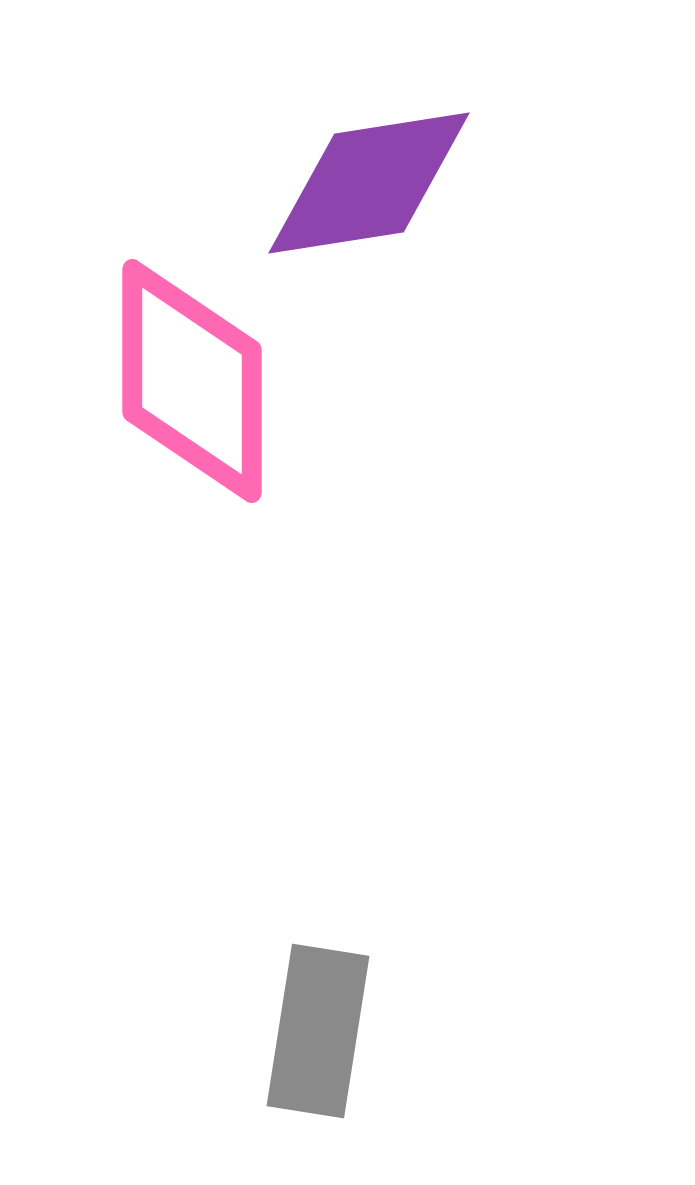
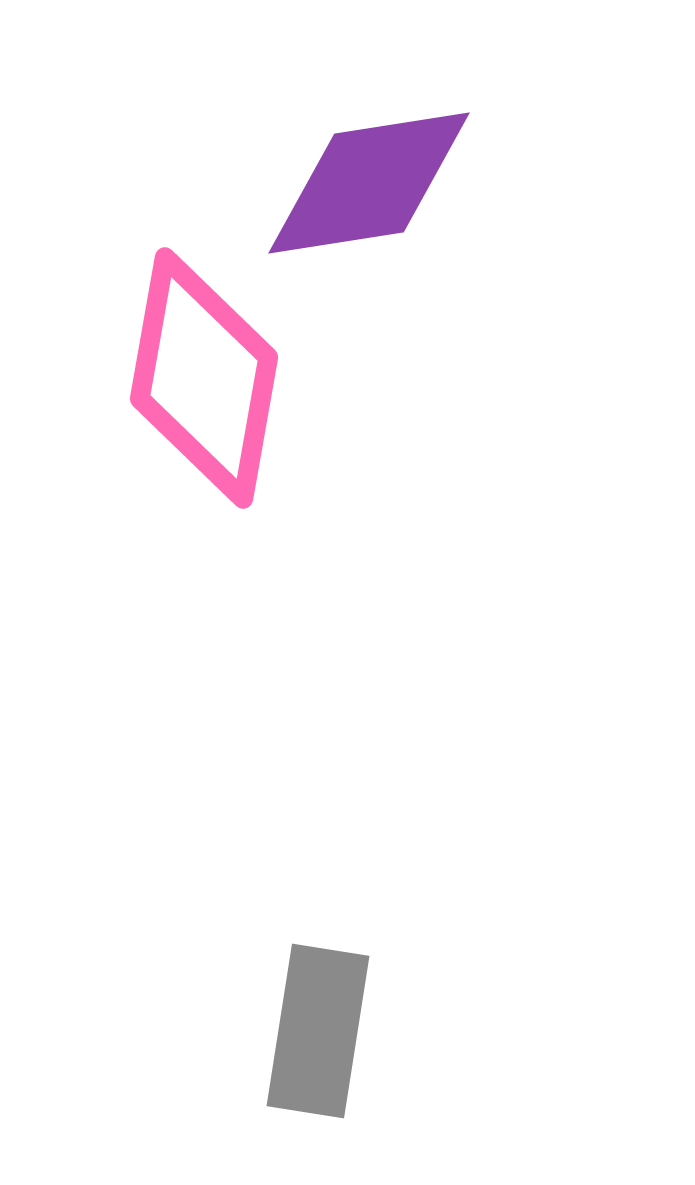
pink diamond: moved 12 px right, 3 px up; rotated 10 degrees clockwise
